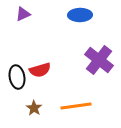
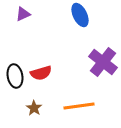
blue ellipse: rotated 65 degrees clockwise
purple cross: moved 4 px right, 2 px down
red semicircle: moved 1 px right, 3 px down
black ellipse: moved 2 px left, 1 px up
orange line: moved 3 px right
